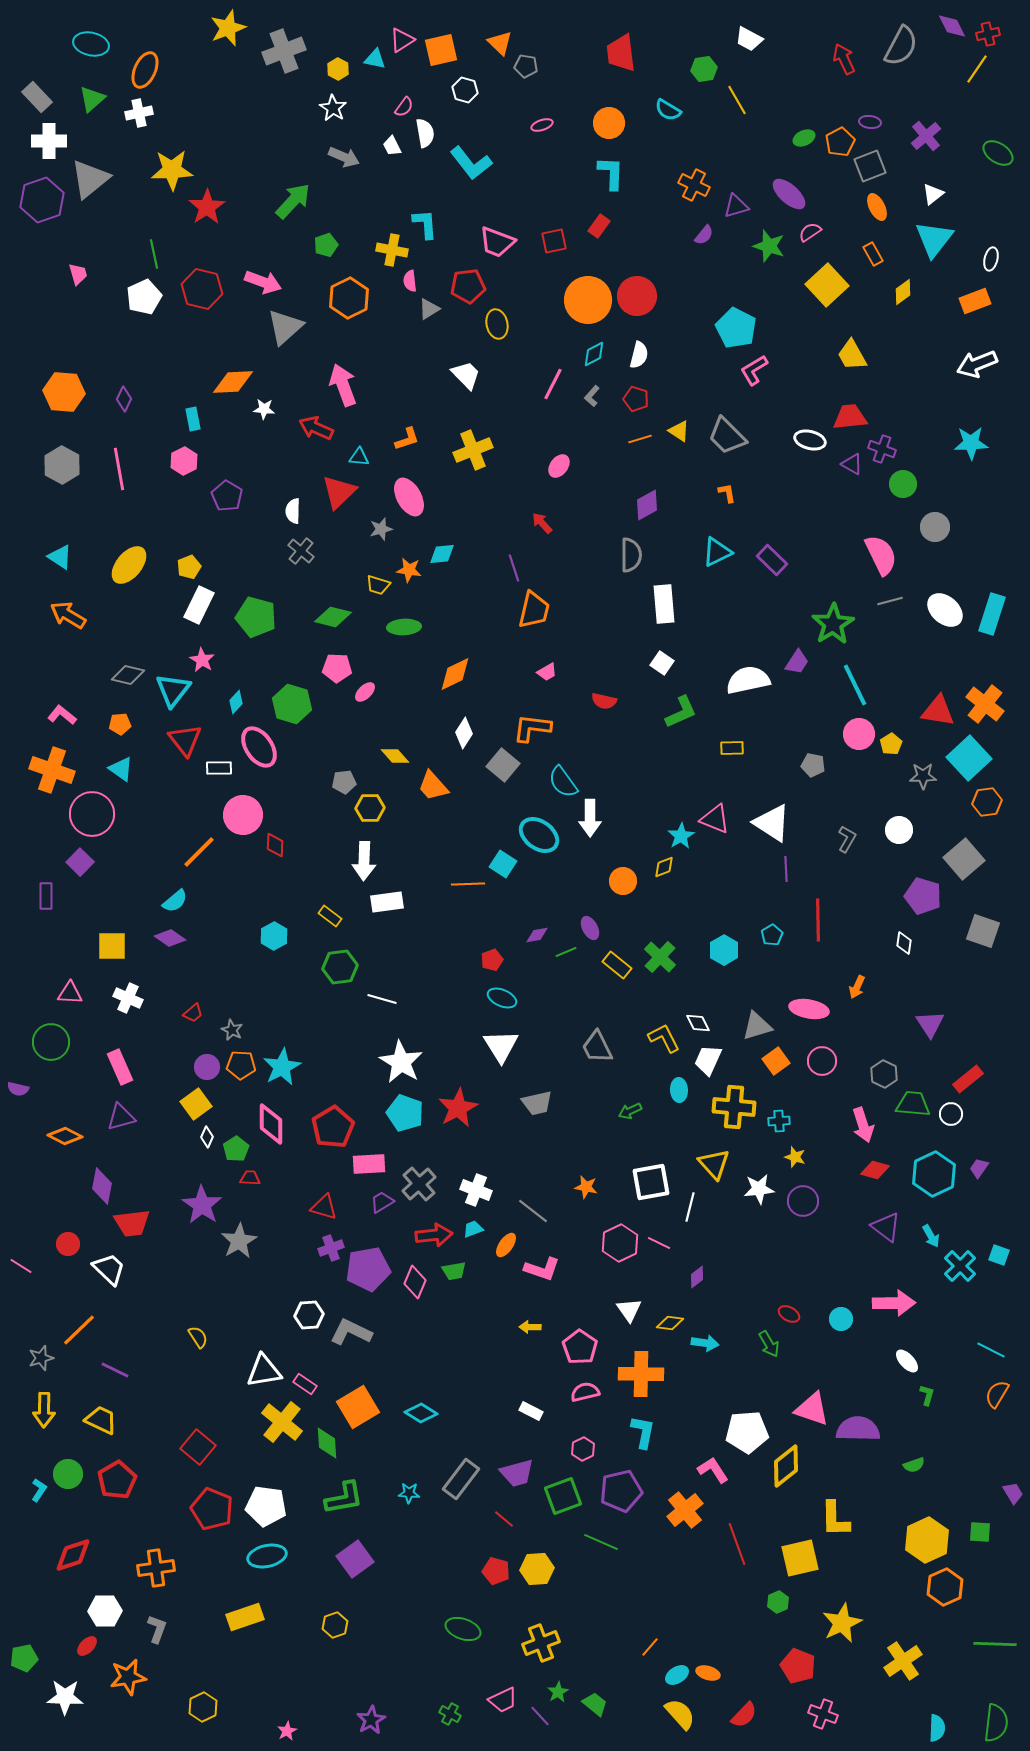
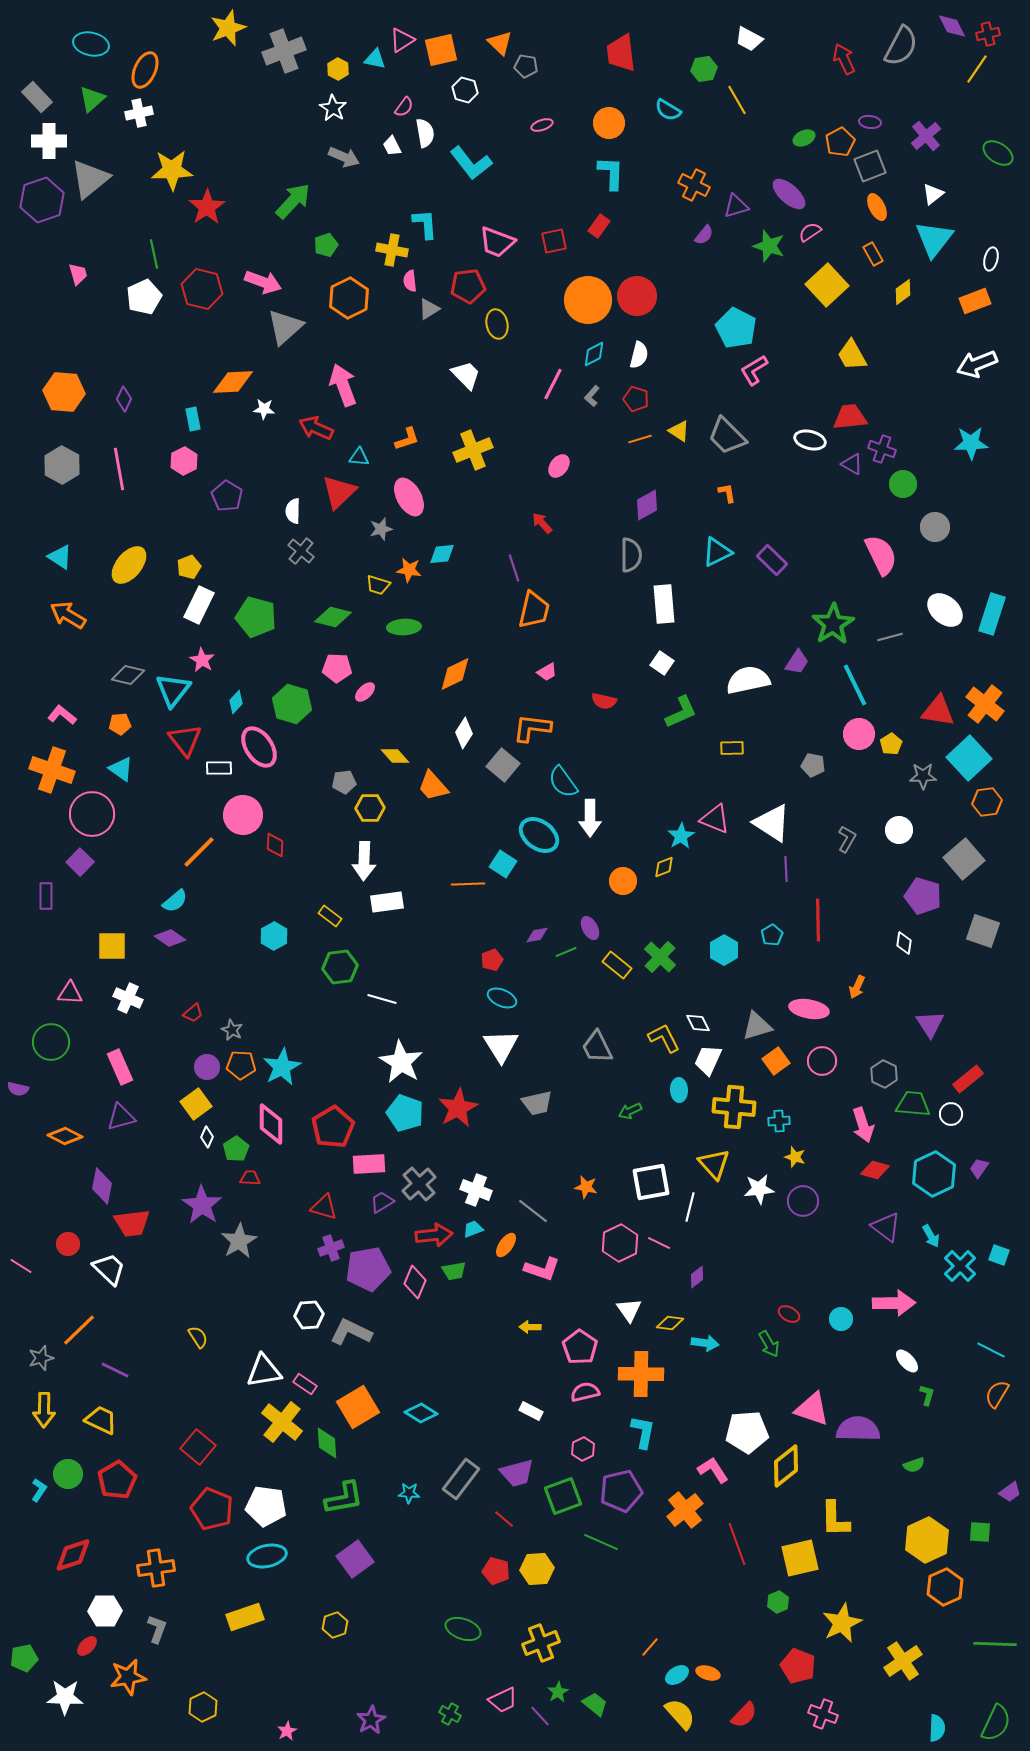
gray line at (890, 601): moved 36 px down
purple trapezoid at (1013, 1493): moved 3 px left, 1 px up; rotated 85 degrees clockwise
green semicircle at (996, 1723): rotated 18 degrees clockwise
